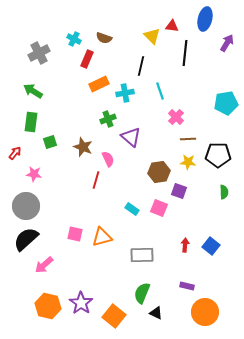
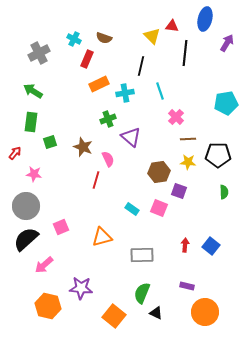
pink square at (75, 234): moved 14 px left, 7 px up; rotated 35 degrees counterclockwise
purple star at (81, 303): moved 15 px up; rotated 30 degrees counterclockwise
